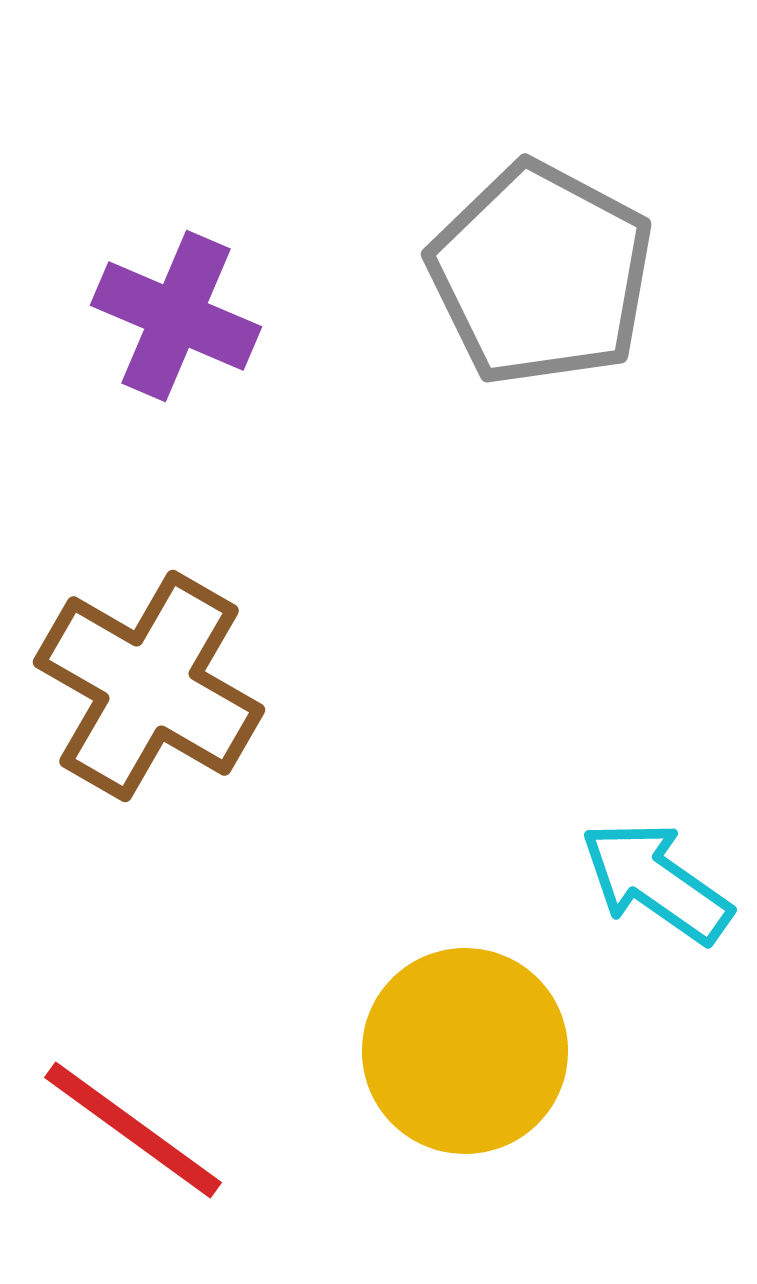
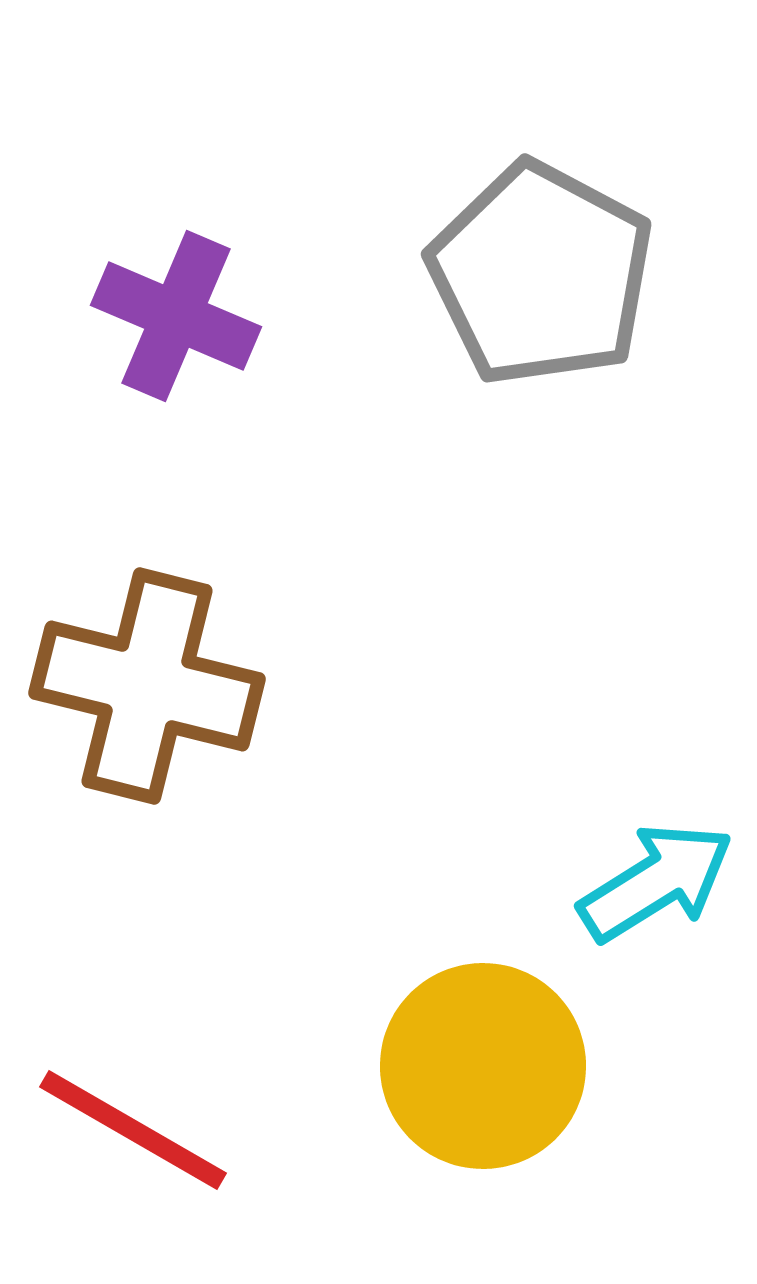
brown cross: moved 2 px left; rotated 16 degrees counterclockwise
cyan arrow: rotated 113 degrees clockwise
yellow circle: moved 18 px right, 15 px down
red line: rotated 6 degrees counterclockwise
